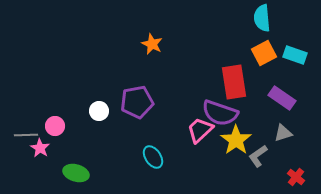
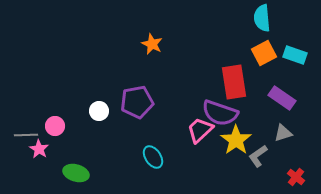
pink star: moved 1 px left, 1 px down
